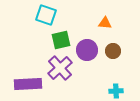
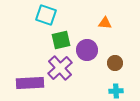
brown circle: moved 2 px right, 12 px down
purple rectangle: moved 2 px right, 1 px up
